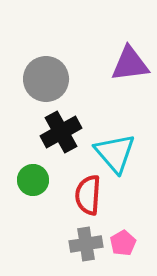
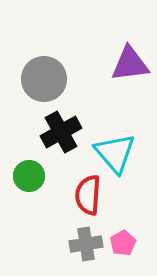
gray circle: moved 2 px left
green circle: moved 4 px left, 4 px up
